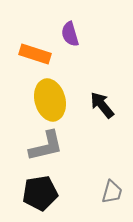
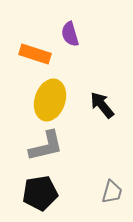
yellow ellipse: rotated 33 degrees clockwise
